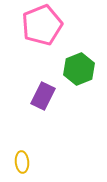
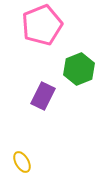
yellow ellipse: rotated 25 degrees counterclockwise
